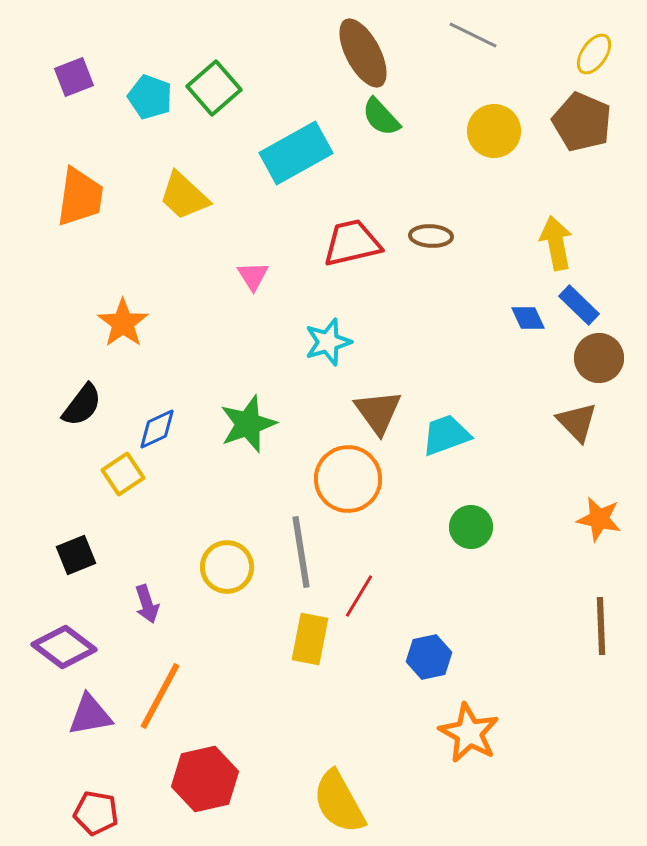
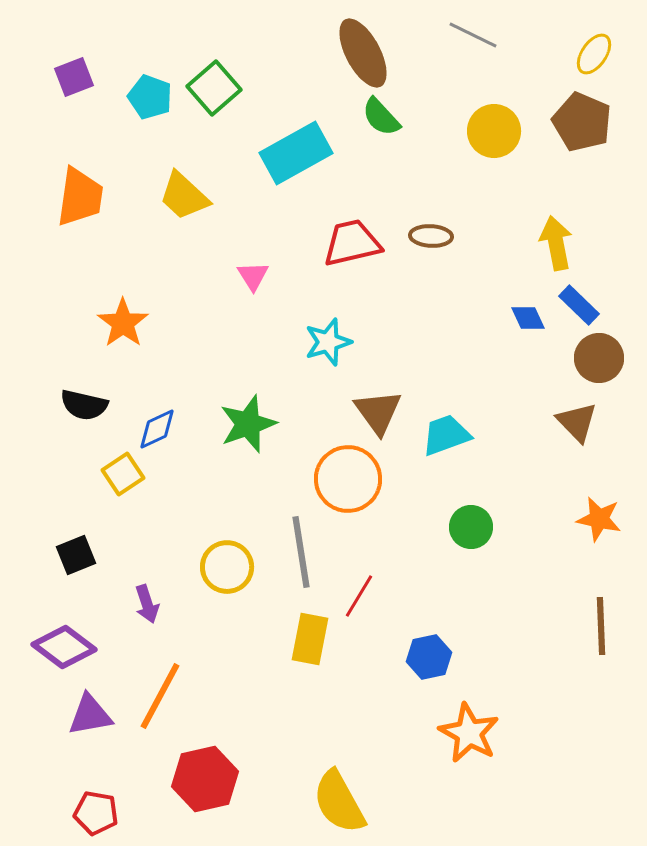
black semicircle at (82, 405): moved 2 px right; rotated 66 degrees clockwise
